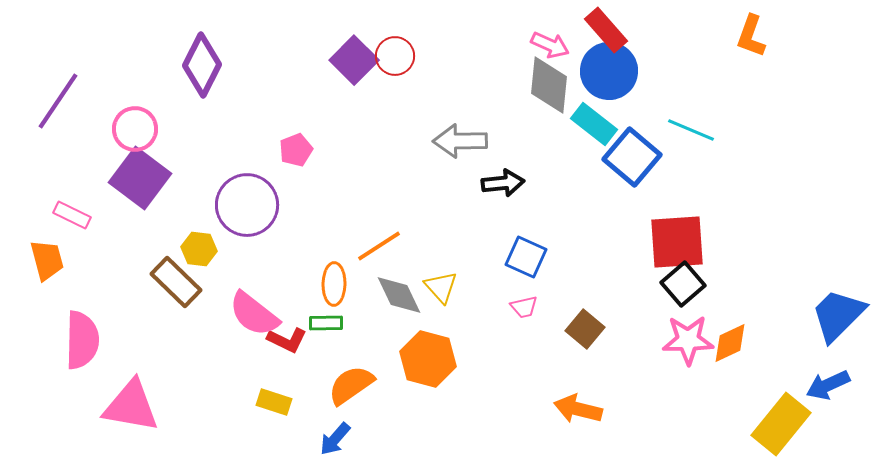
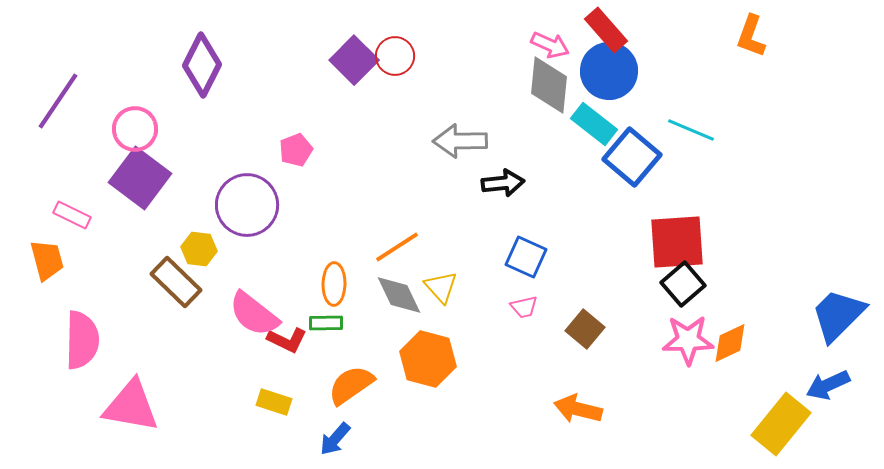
orange line at (379, 246): moved 18 px right, 1 px down
